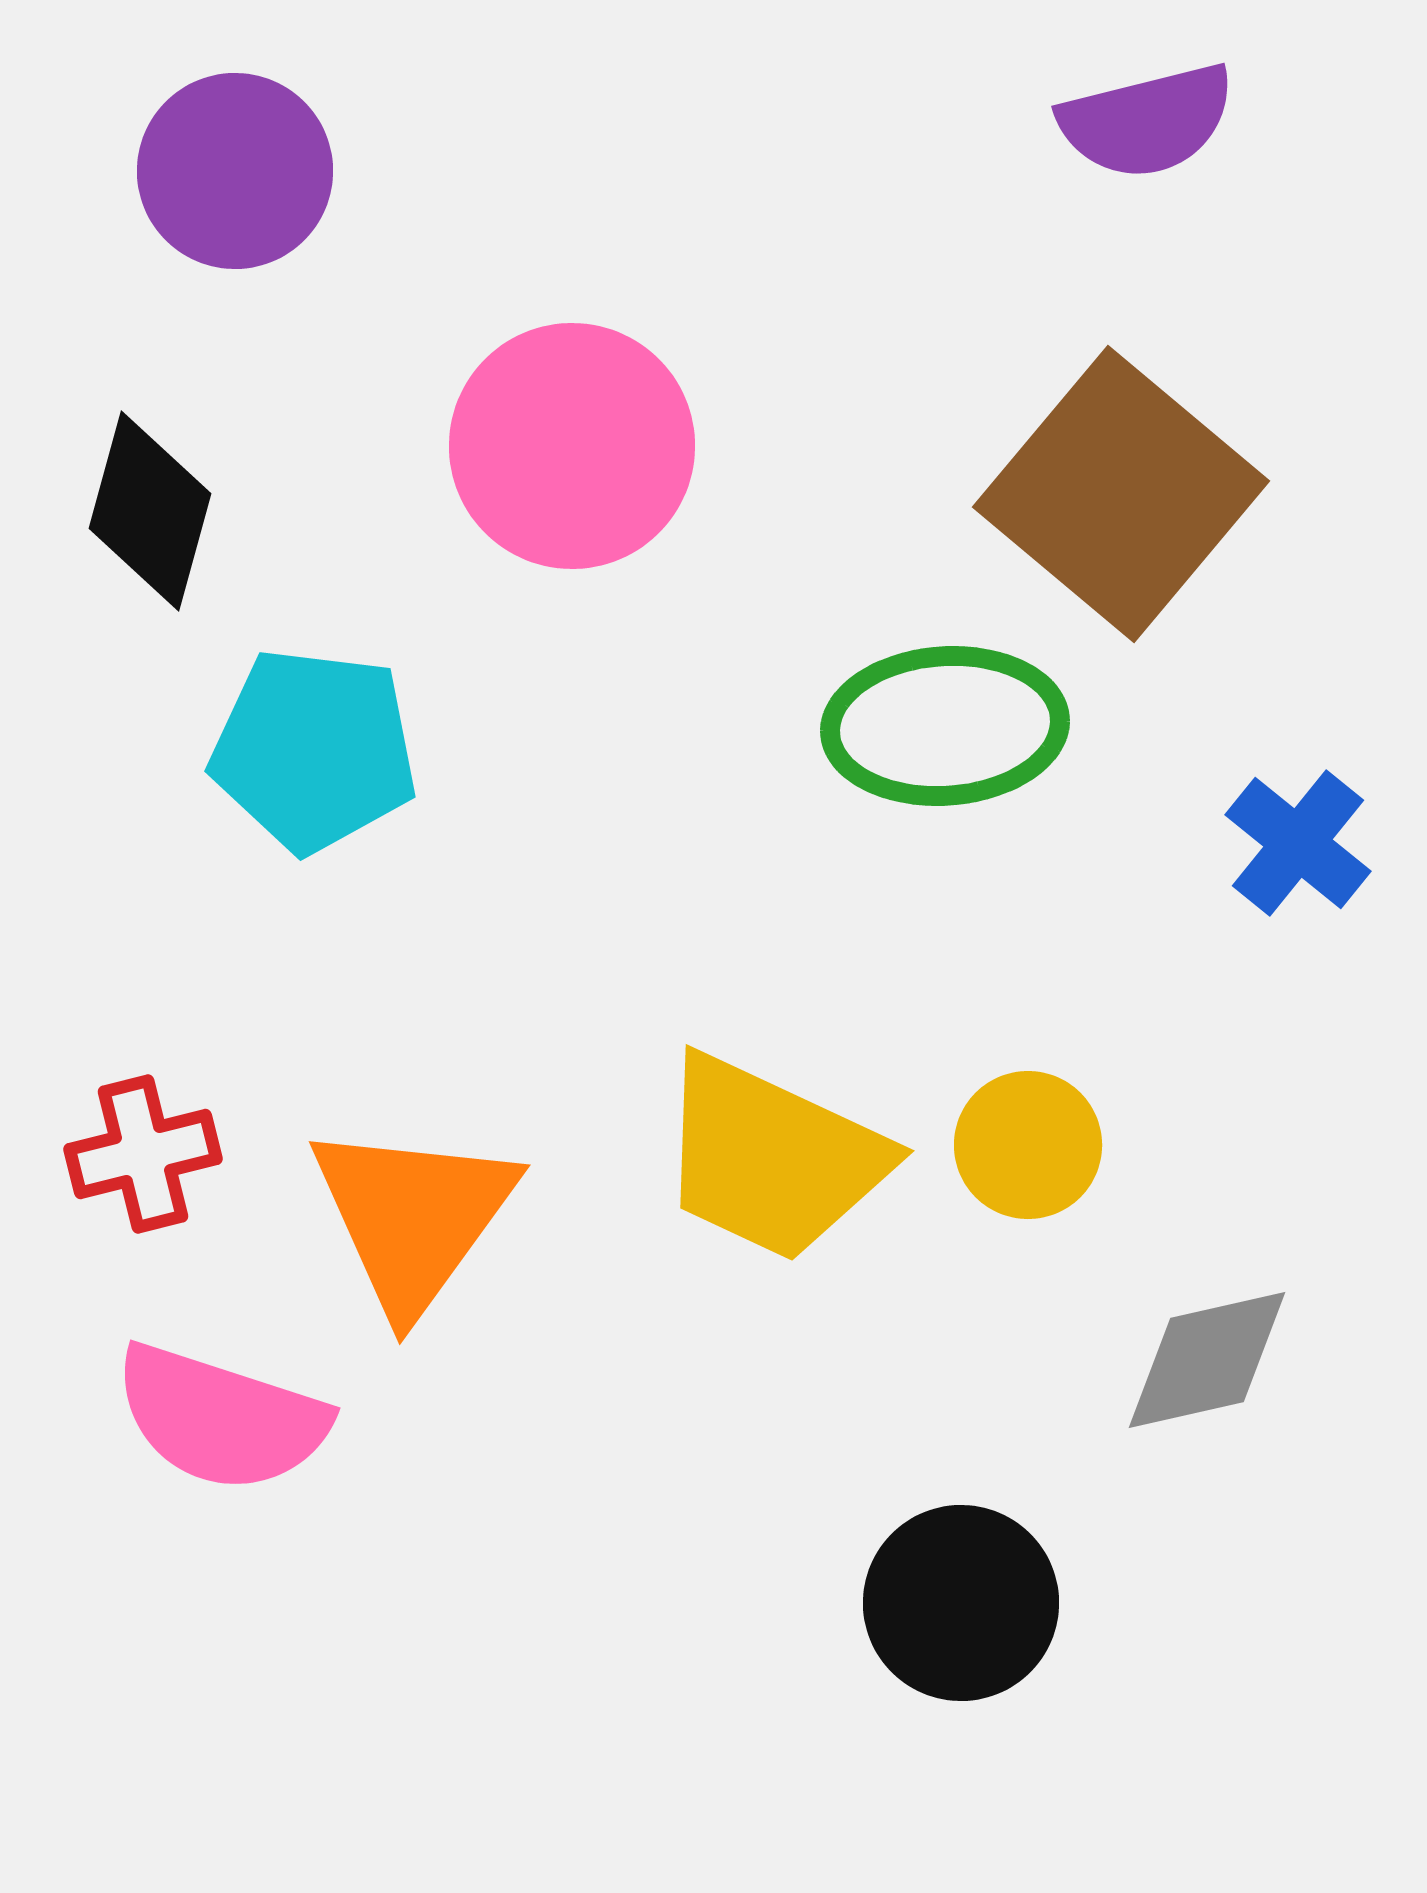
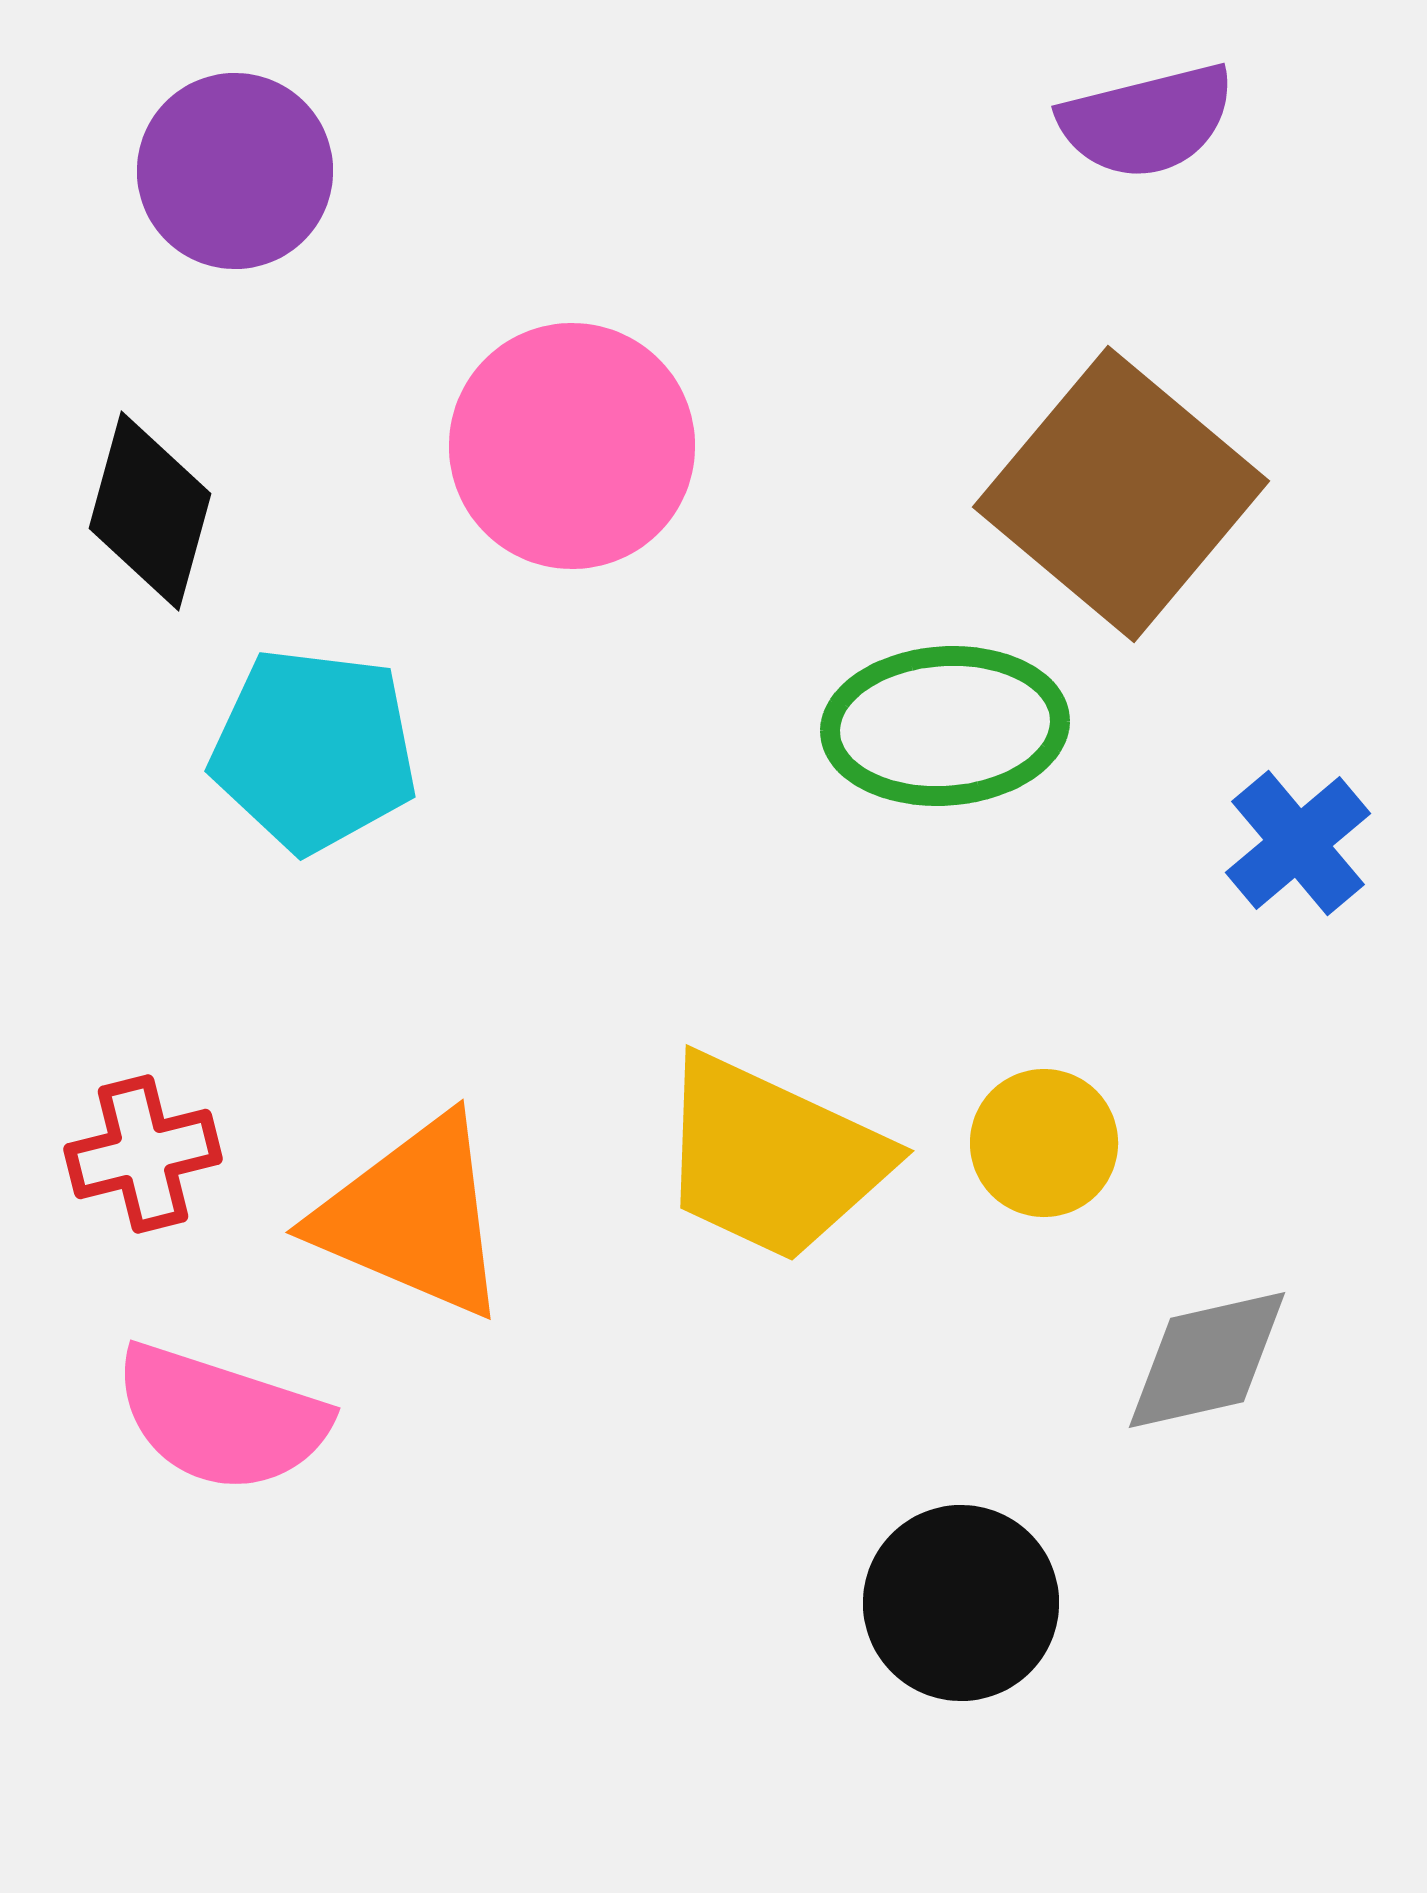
blue cross: rotated 11 degrees clockwise
yellow circle: moved 16 px right, 2 px up
orange triangle: rotated 43 degrees counterclockwise
